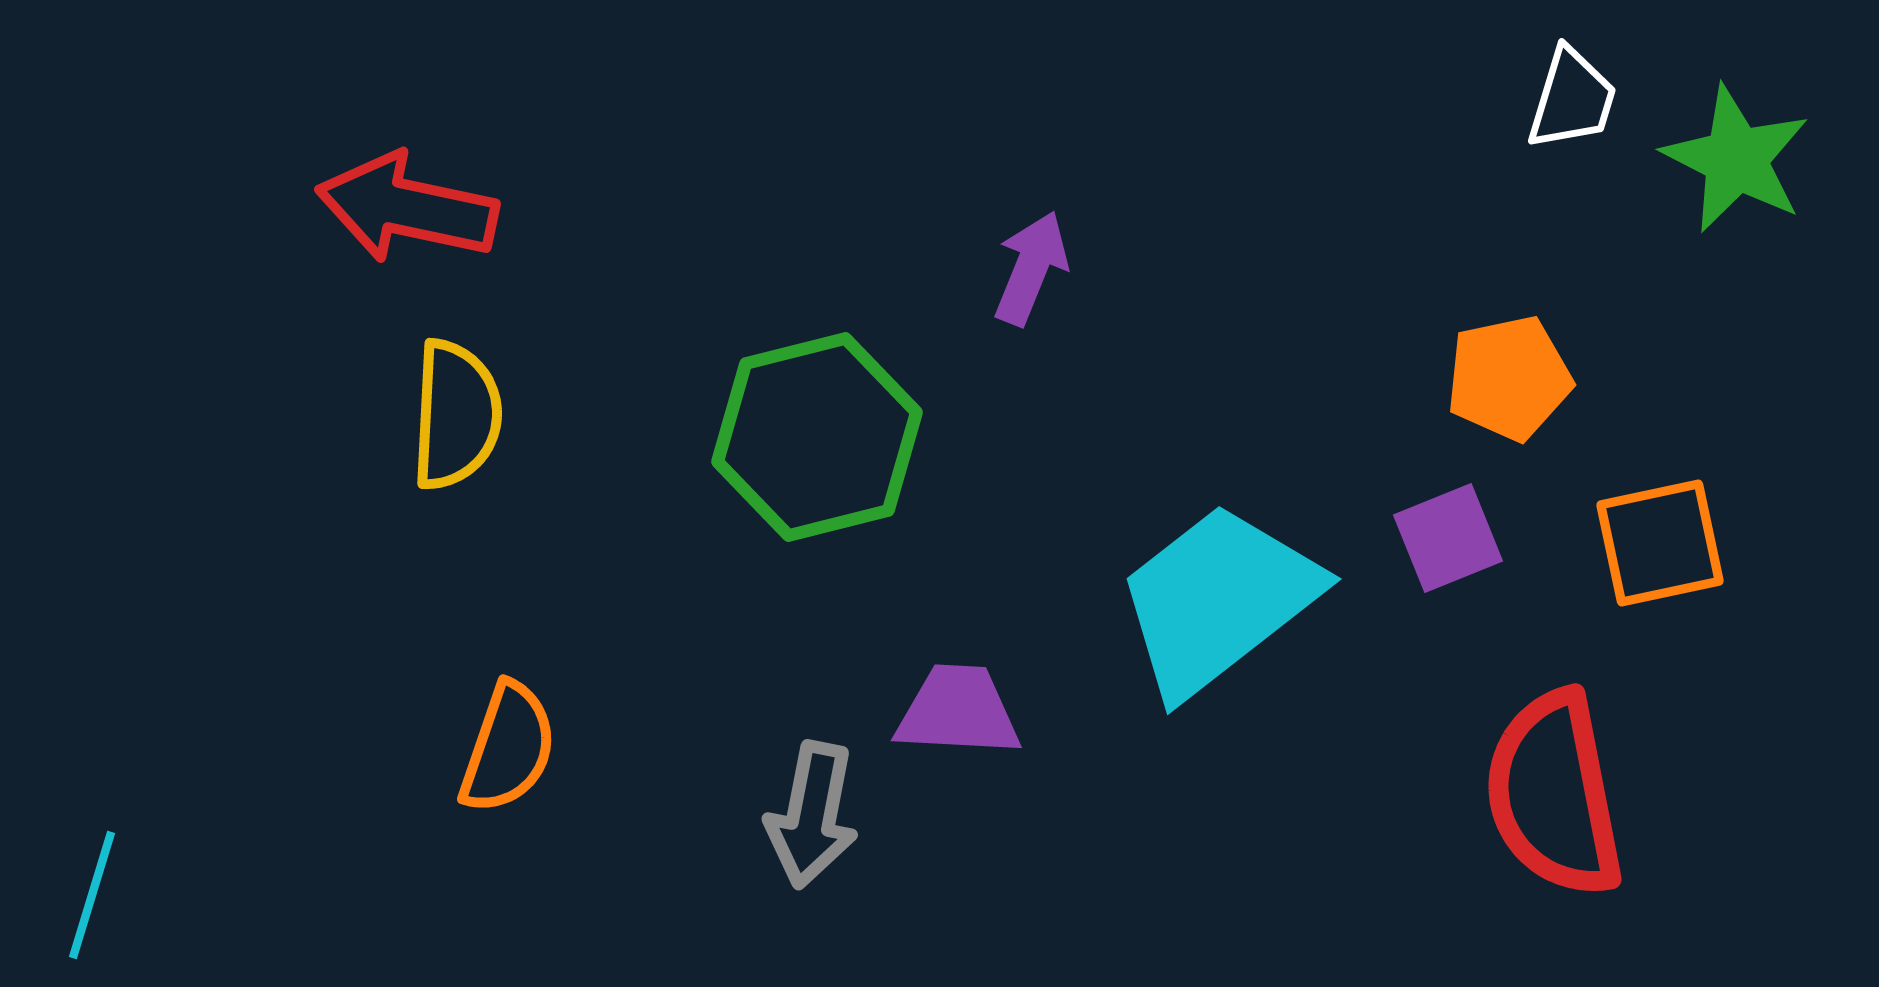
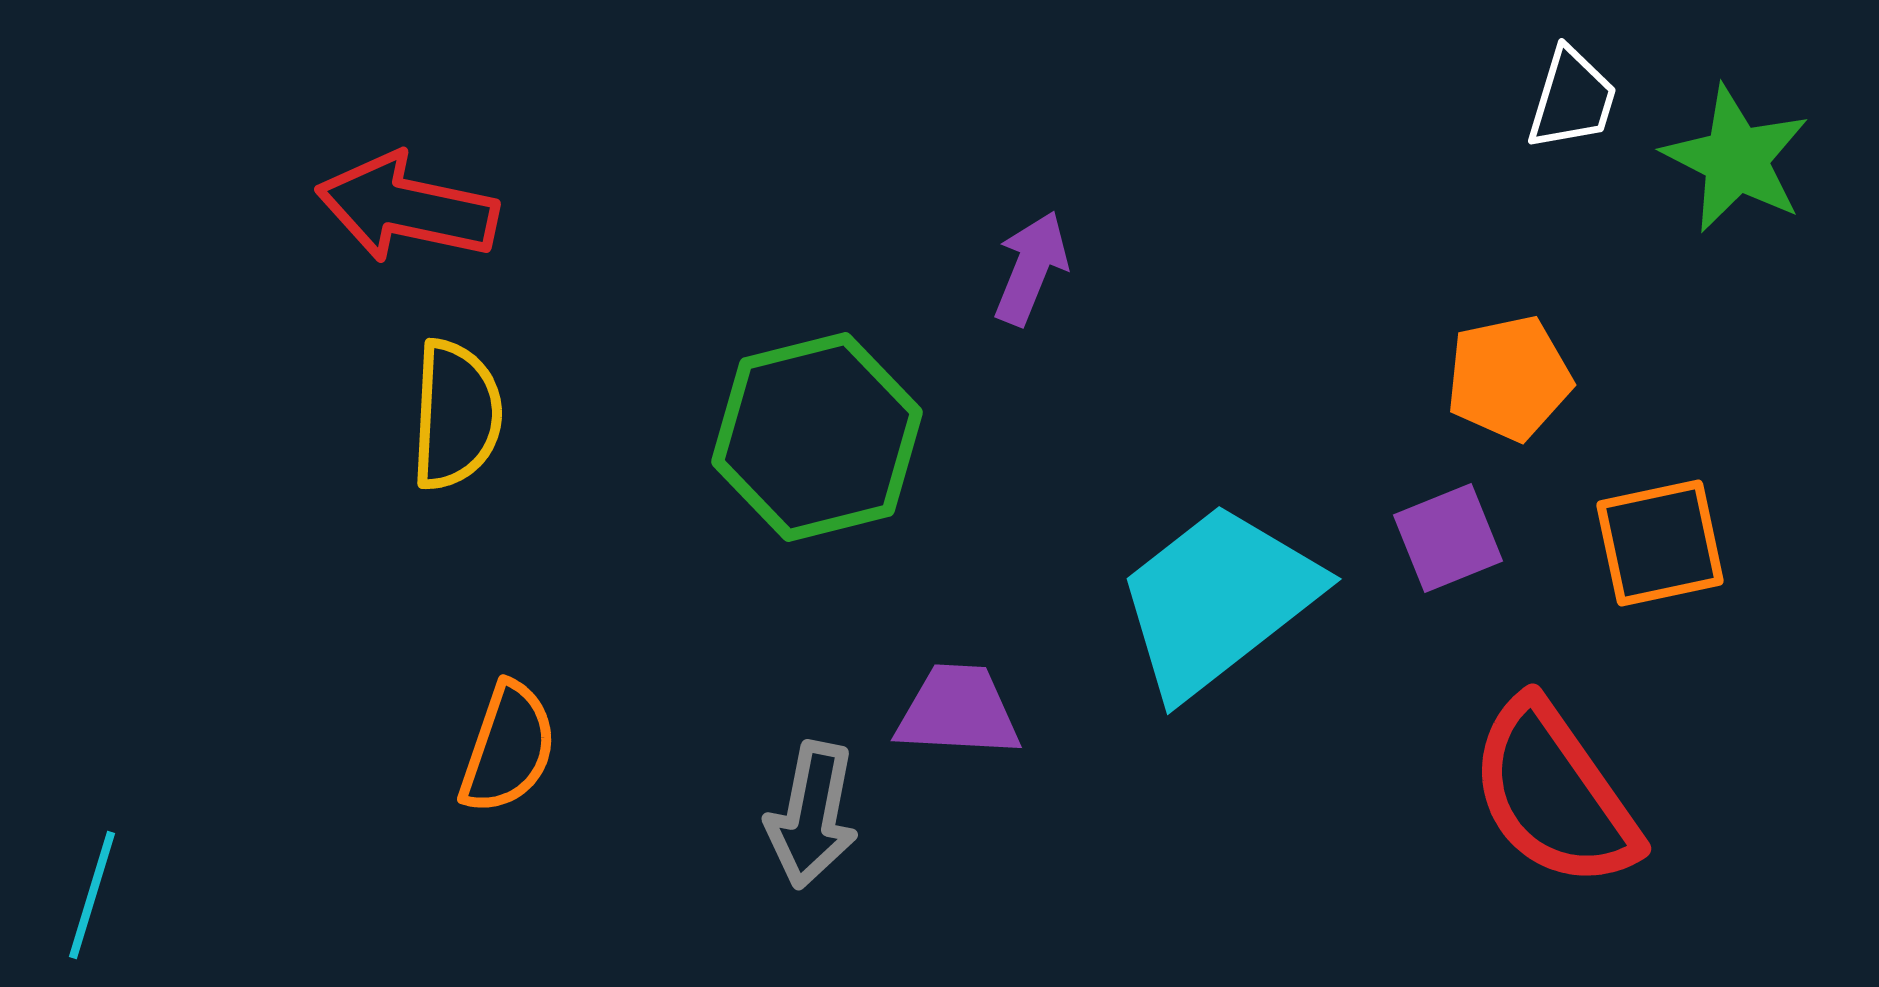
red semicircle: rotated 24 degrees counterclockwise
